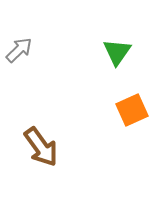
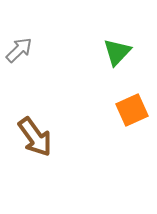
green triangle: rotated 8 degrees clockwise
brown arrow: moved 6 px left, 10 px up
